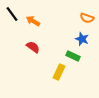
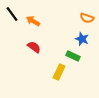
red semicircle: moved 1 px right
